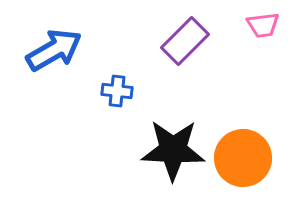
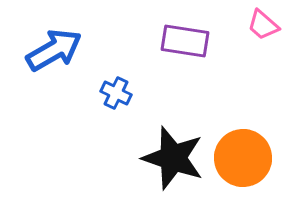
pink trapezoid: rotated 48 degrees clockwise
purple rectangle: rotated 54 degrees clockwise
blue cross: moved 1 px left, 2 px down; rotated 20 degrees clockwise
black star: moved 8 px down; rotated 16 degrees clockwise
